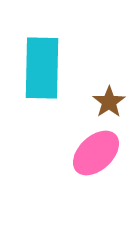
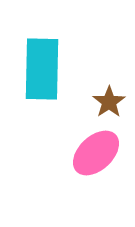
cyan rectangle: moved 1 px down
